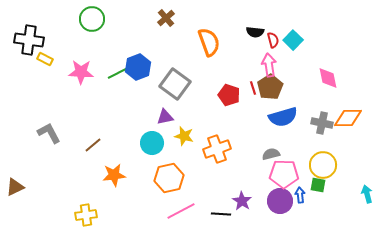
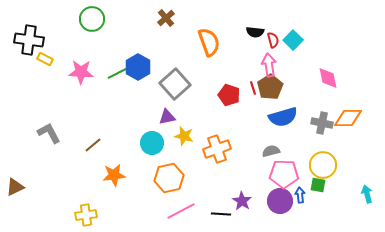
blue hexagon: rotated 10 degrees counterclockwise
gray square: rotated 12 degrees clockwise
purple triangle: moved 2 px right
gray semicircle: moved 3 px up
